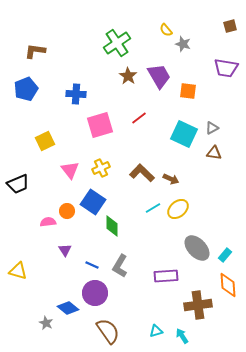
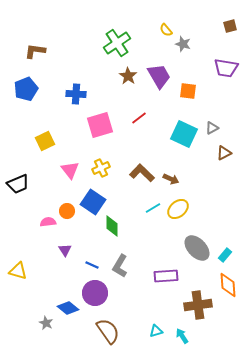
brown triangle at (214, 153): moved 10 px right; rotated 35 degrees counterclockwise
